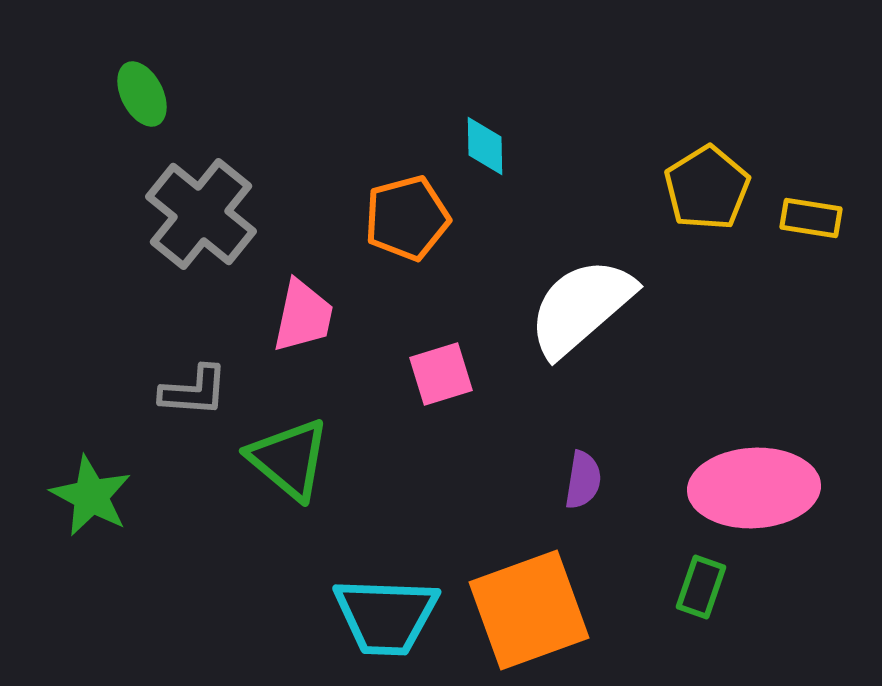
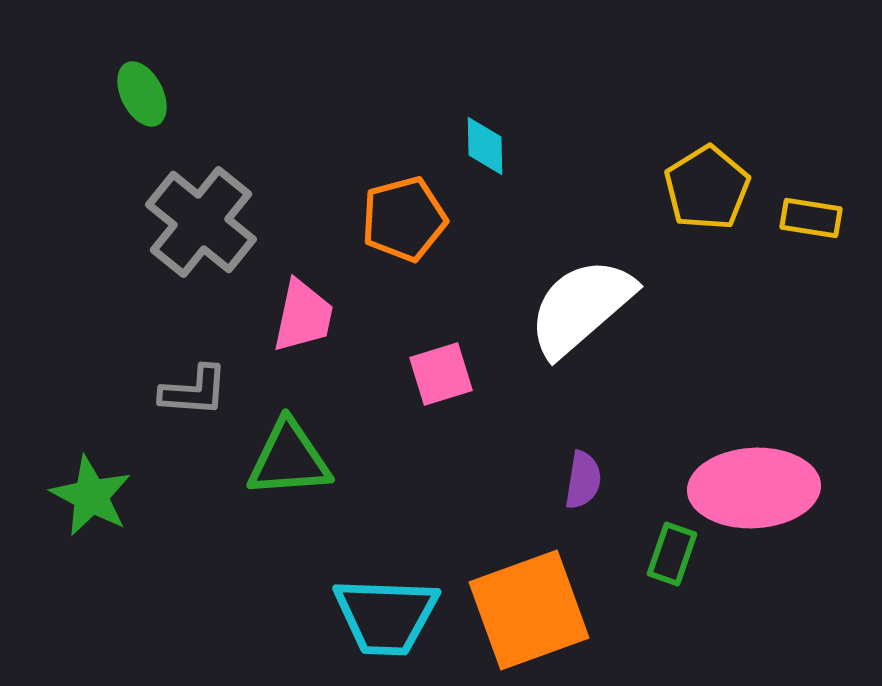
gray cross: moved 8 px down
orange pentagon: moved 3 px left, 1 px down
green triangle: rotated 44 degrees counterclockwise
green rectangle: moved 29 px left, 33 px up
